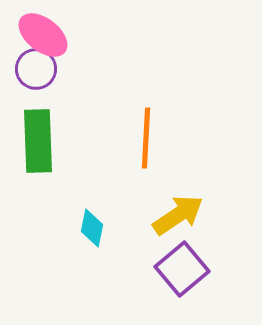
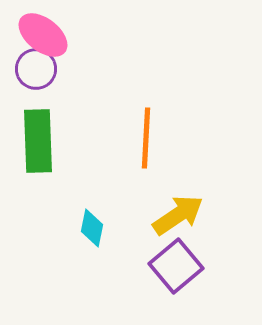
purple square: moved 6 px left, 3 px up
